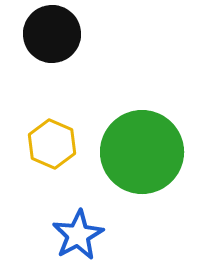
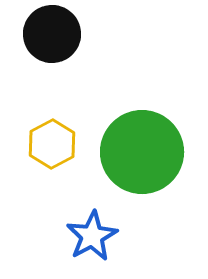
yellow hexagon: rotated 9 degrees clockwise
blue star: moved 14 px right, 1 px down
